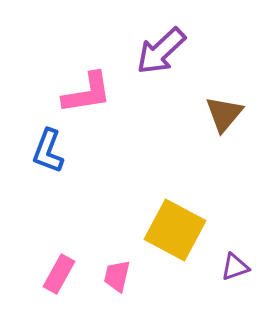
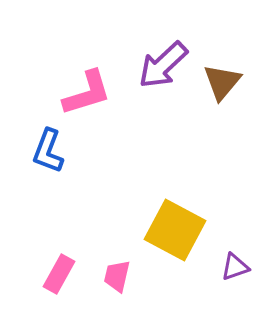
purple arrow: moved 2 px right, 14 px down
pink L-shape: rotated 8 degrees counterclockwise
brown triangle: moved 2 px left, 32 px up
